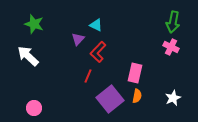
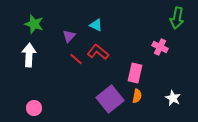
green arrow: moved 4 px right, 4 px up
purple triangle: moved 9 px left, 3 px up
pink cross: moved 11 px left
red L-shape: rotated 85 degrees clockwise
white arrow: moved 1 px right, 1 px up; rotated 50 degrees clockwise
red line: moved 12 px left, 17 px up; rotated 72 degrees counterclockwise
white star: rotated 21 degrees counterclockwise
